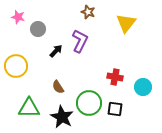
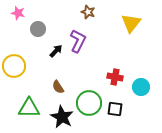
pink star: moved 4 px up
yellow triangle: moved 5 px right
purple L-shape: moved 2 px left
yellow circle: moved 2 px left
cyan circle: moved 2 px left
